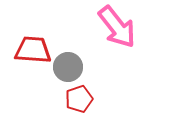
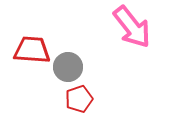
pink arrow: moved 15 px right
red trapezoid: moved 1 px left
